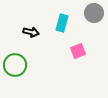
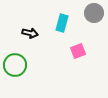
black arrow: moved 1 px left, 1 px down
